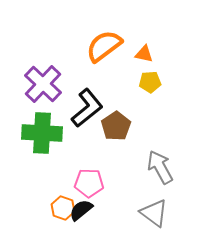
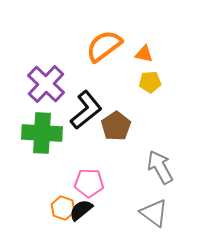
purple cross: moved 3 px right
black L-shape: moved 1 px left, 2 px down
